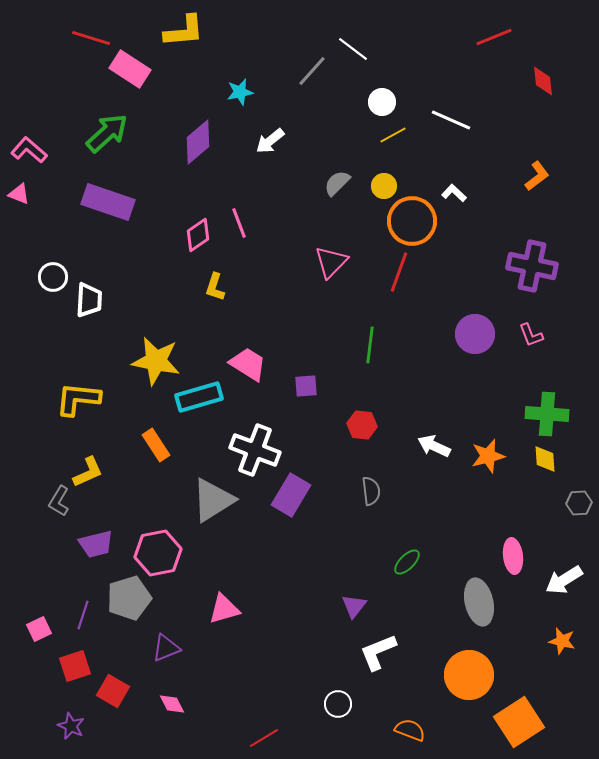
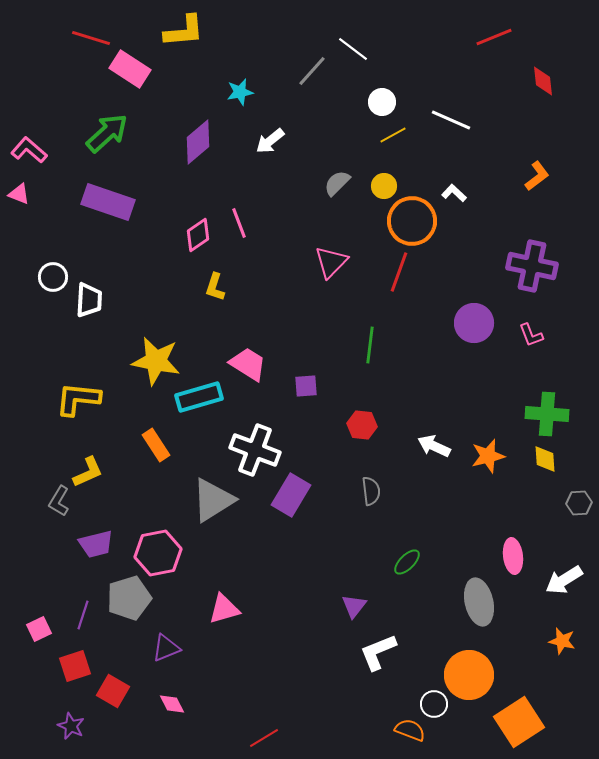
purple circle at (475, 334): moved 1 px left, 11 px up
white circle at (338, 704): moved 96 px right
